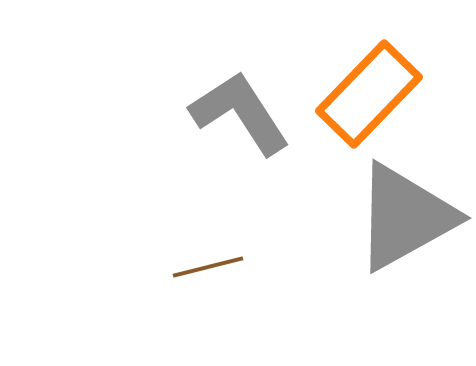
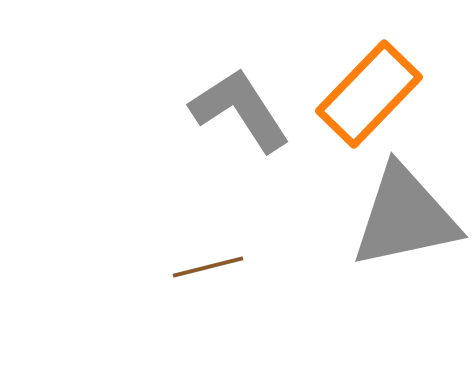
gray L-shape: moved 3 px up
gray triangle: rotated 17 degrees clockwise
